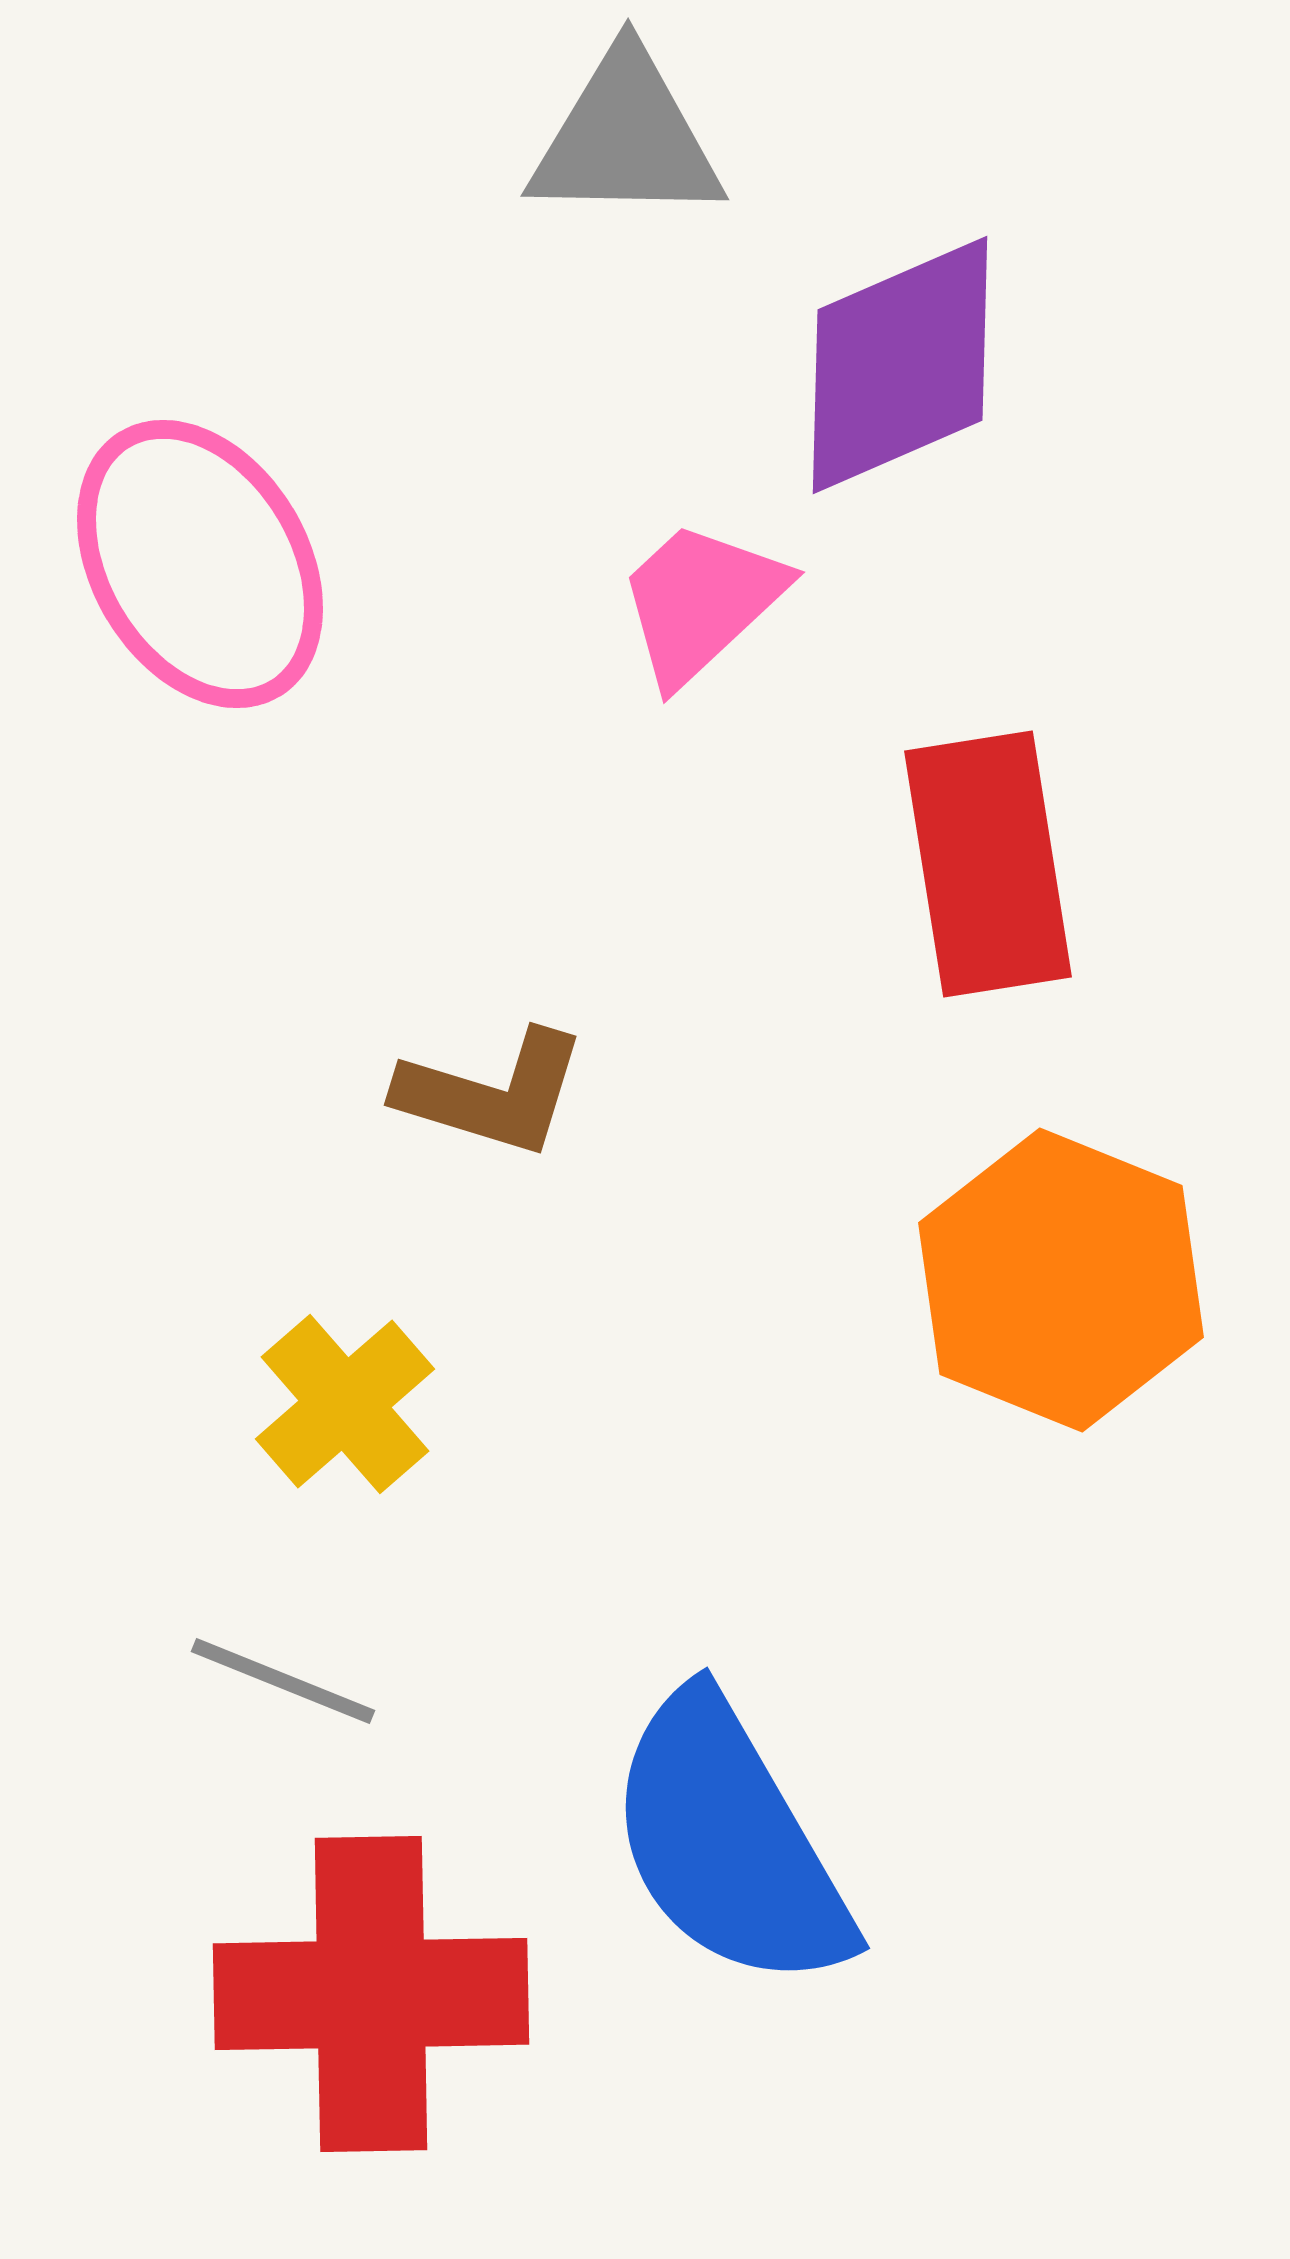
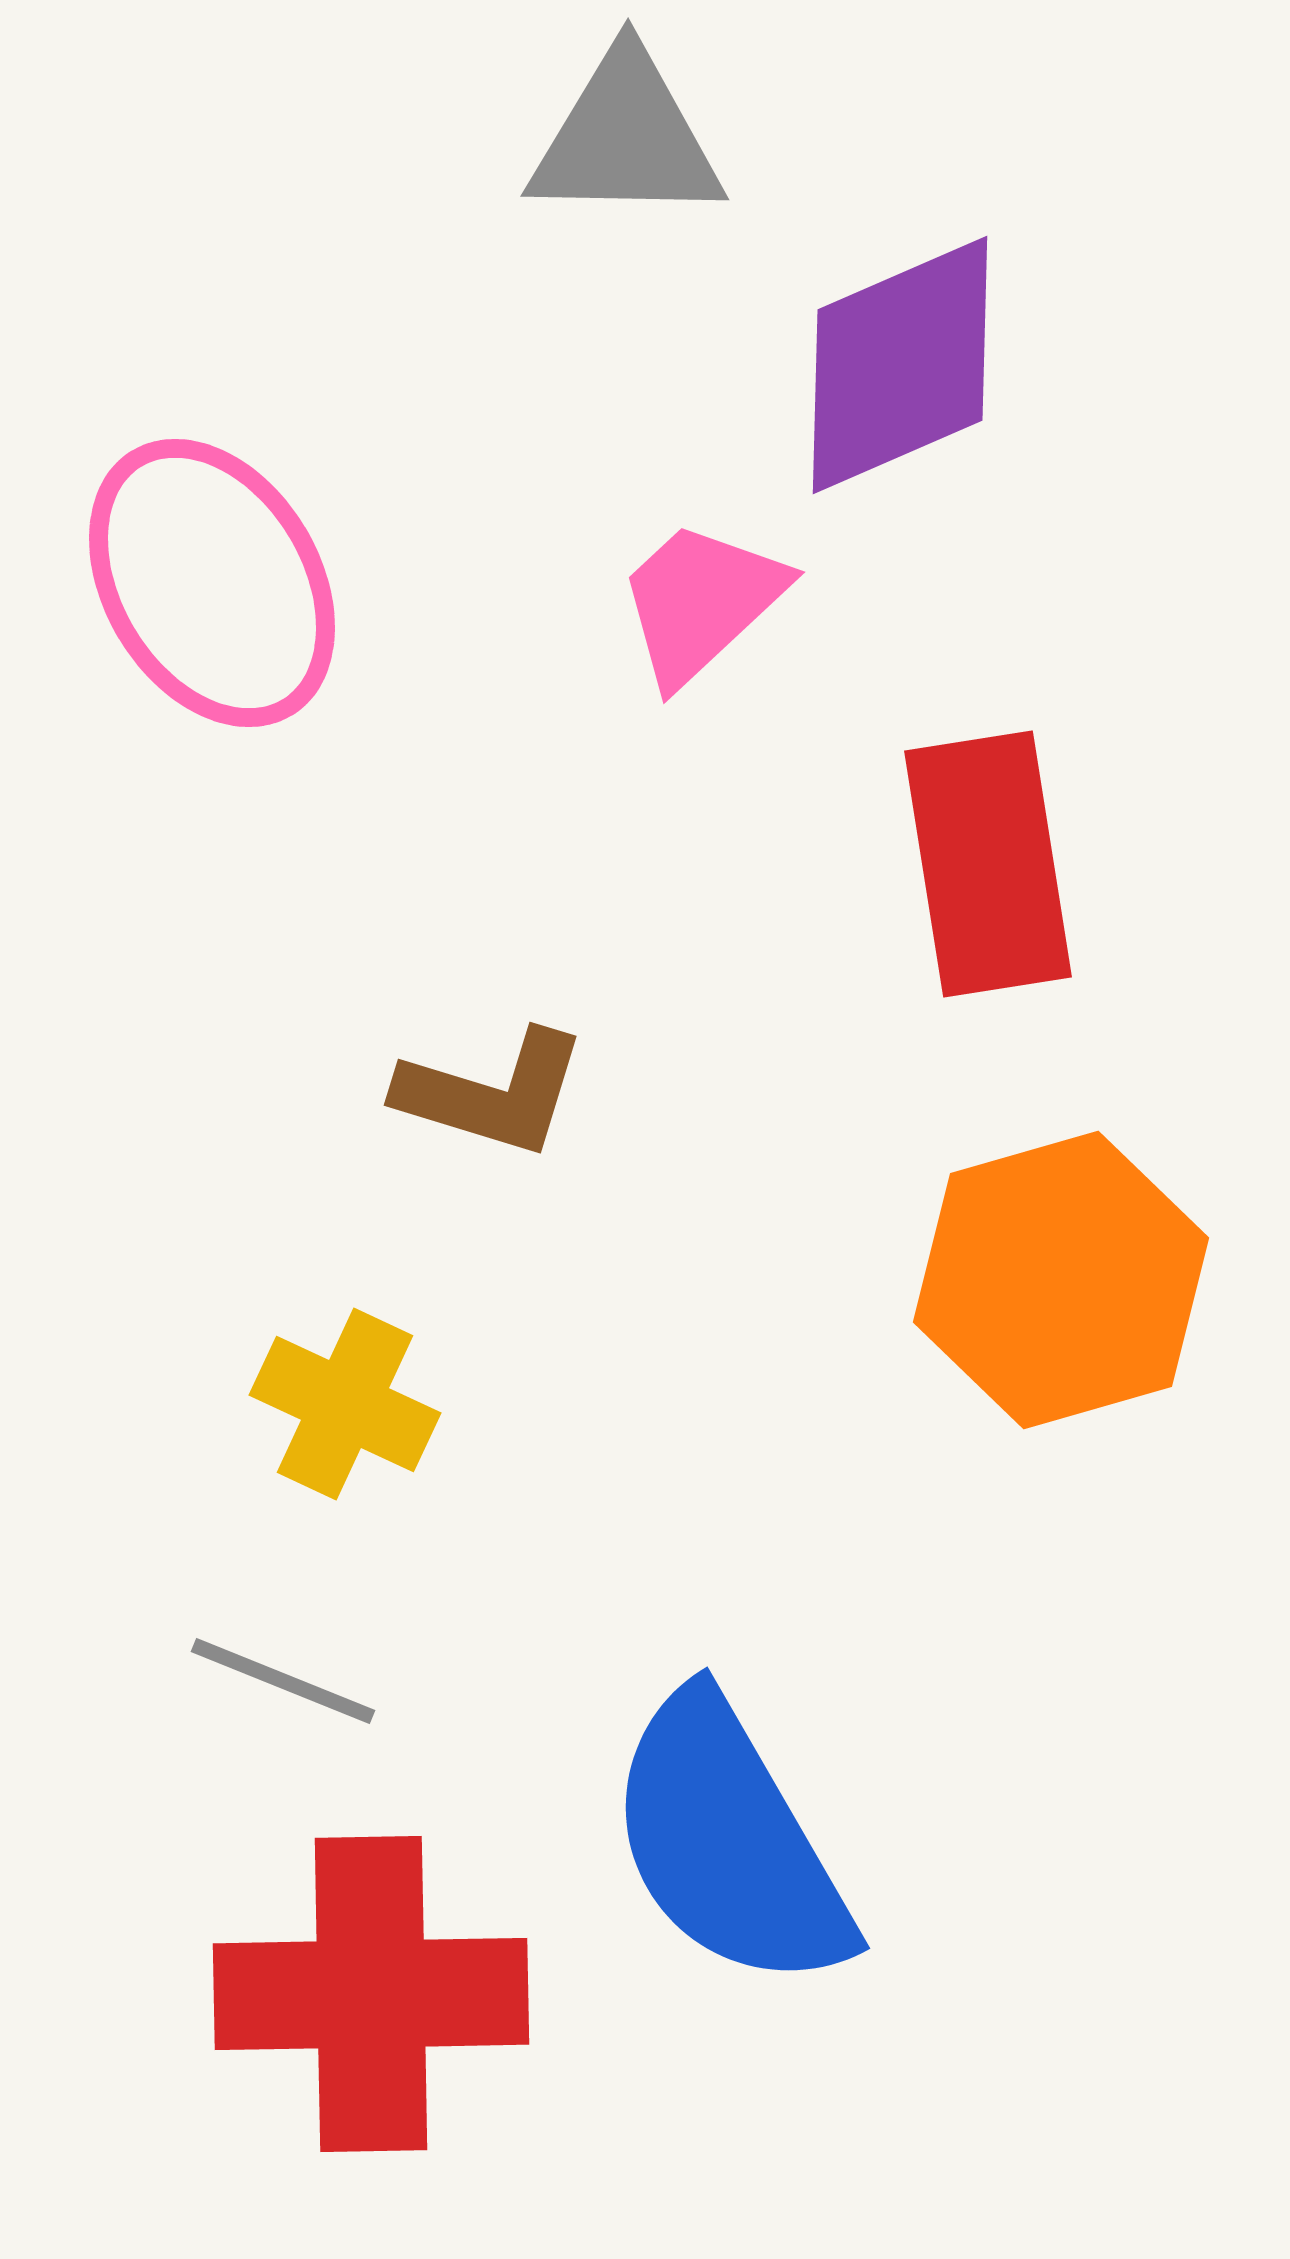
pink ellipse: moved 12 px right, 19 px down
orange hexagon: rotated 22 degrees clockwise
yellow cross: rotated 24 degrees counterclockwise
